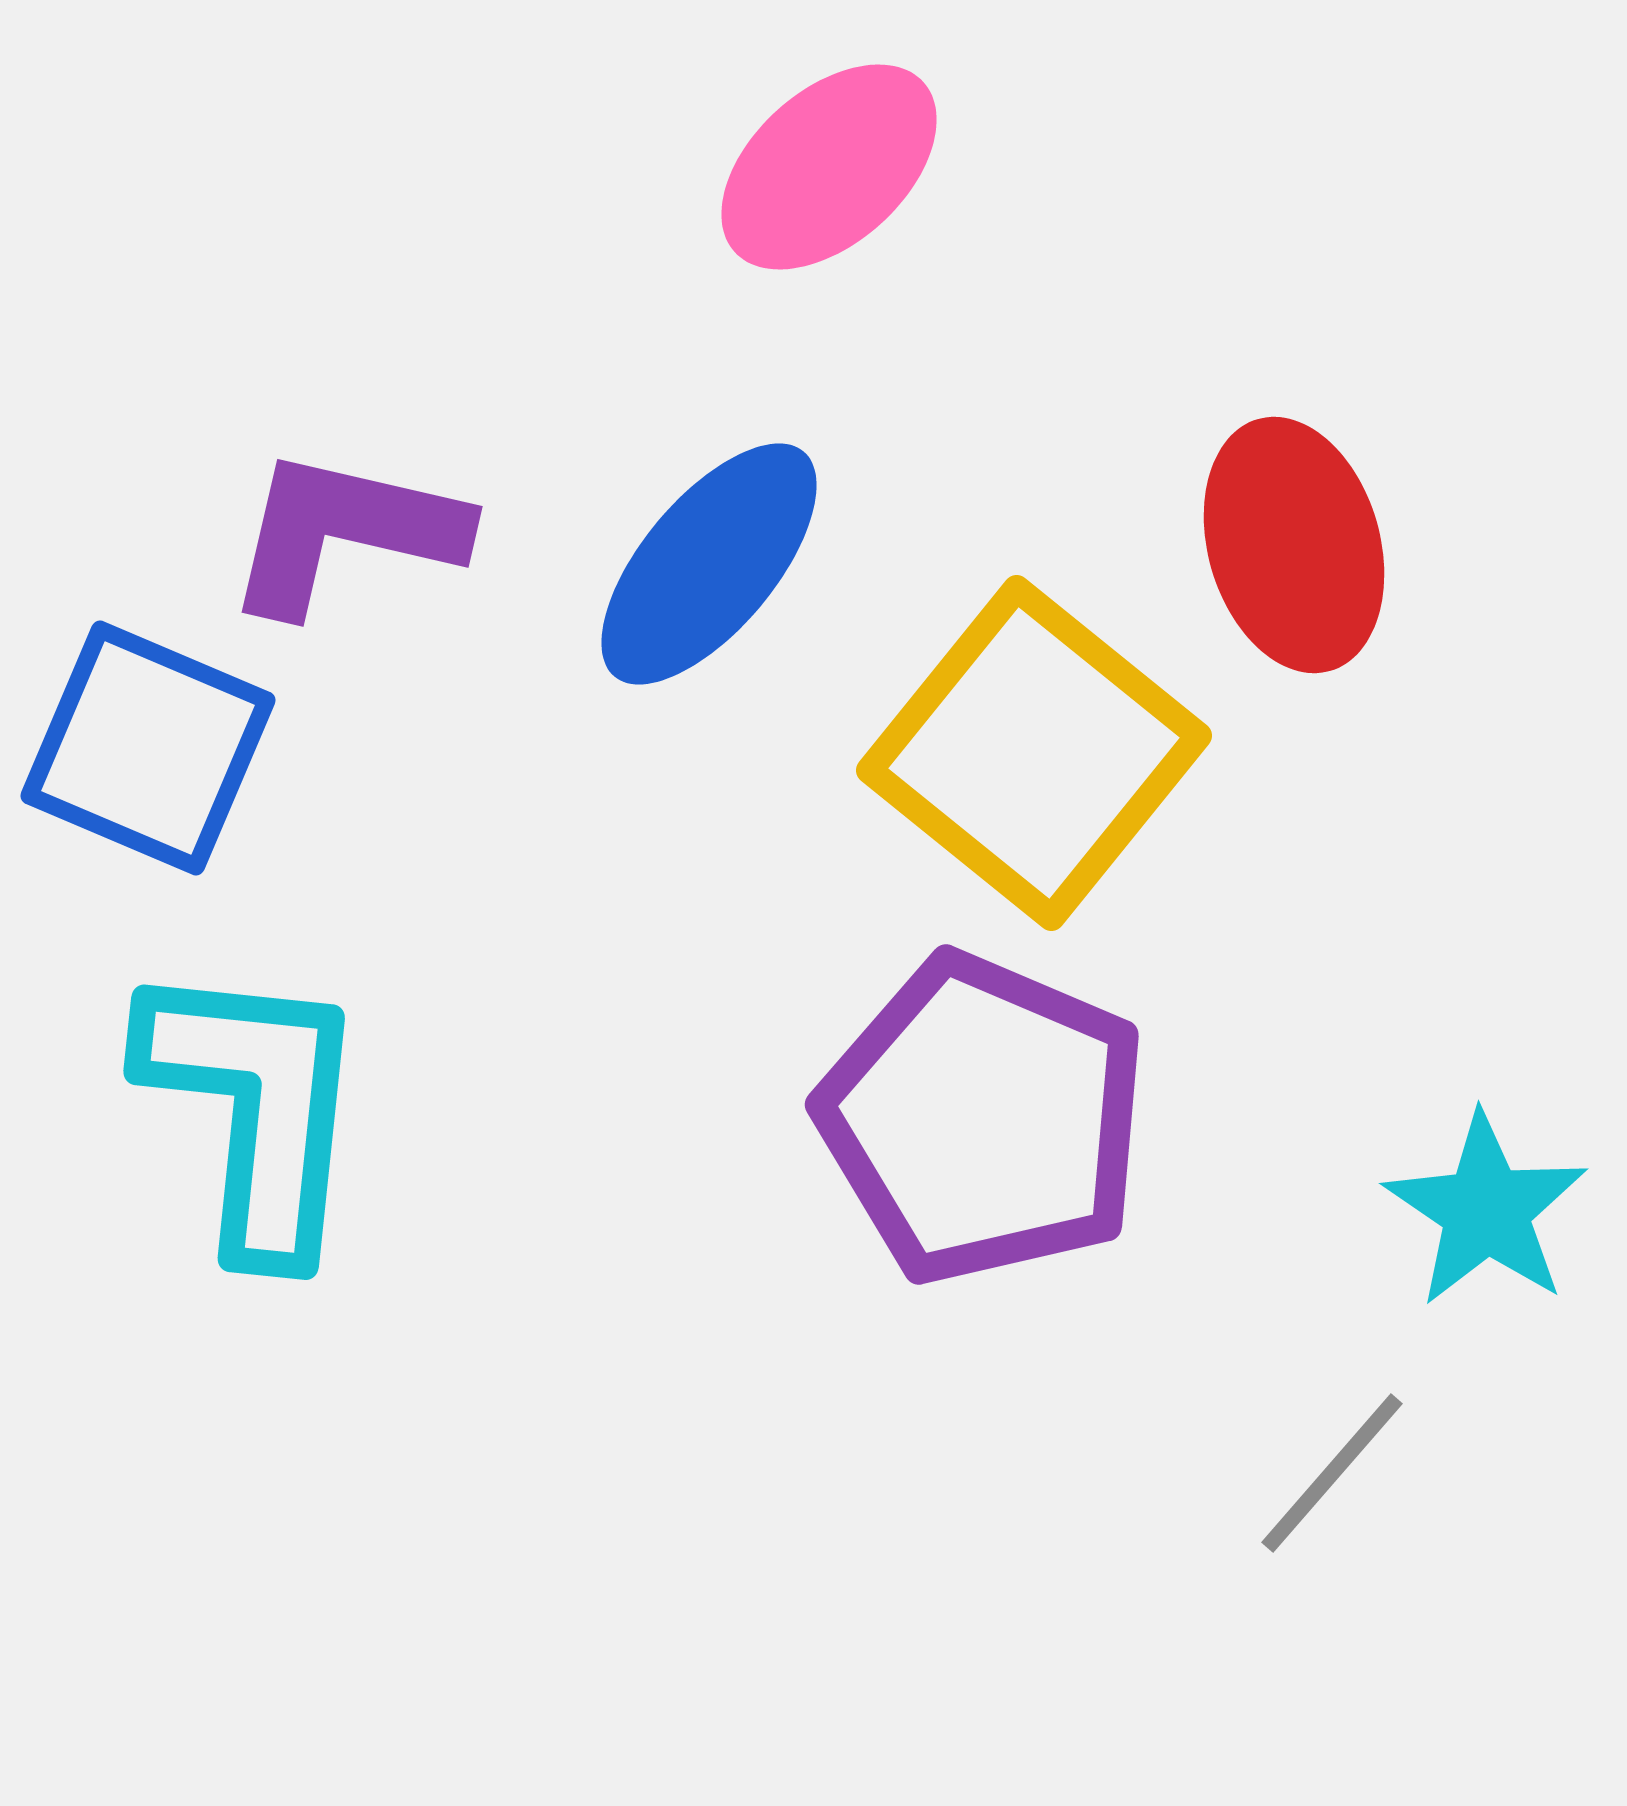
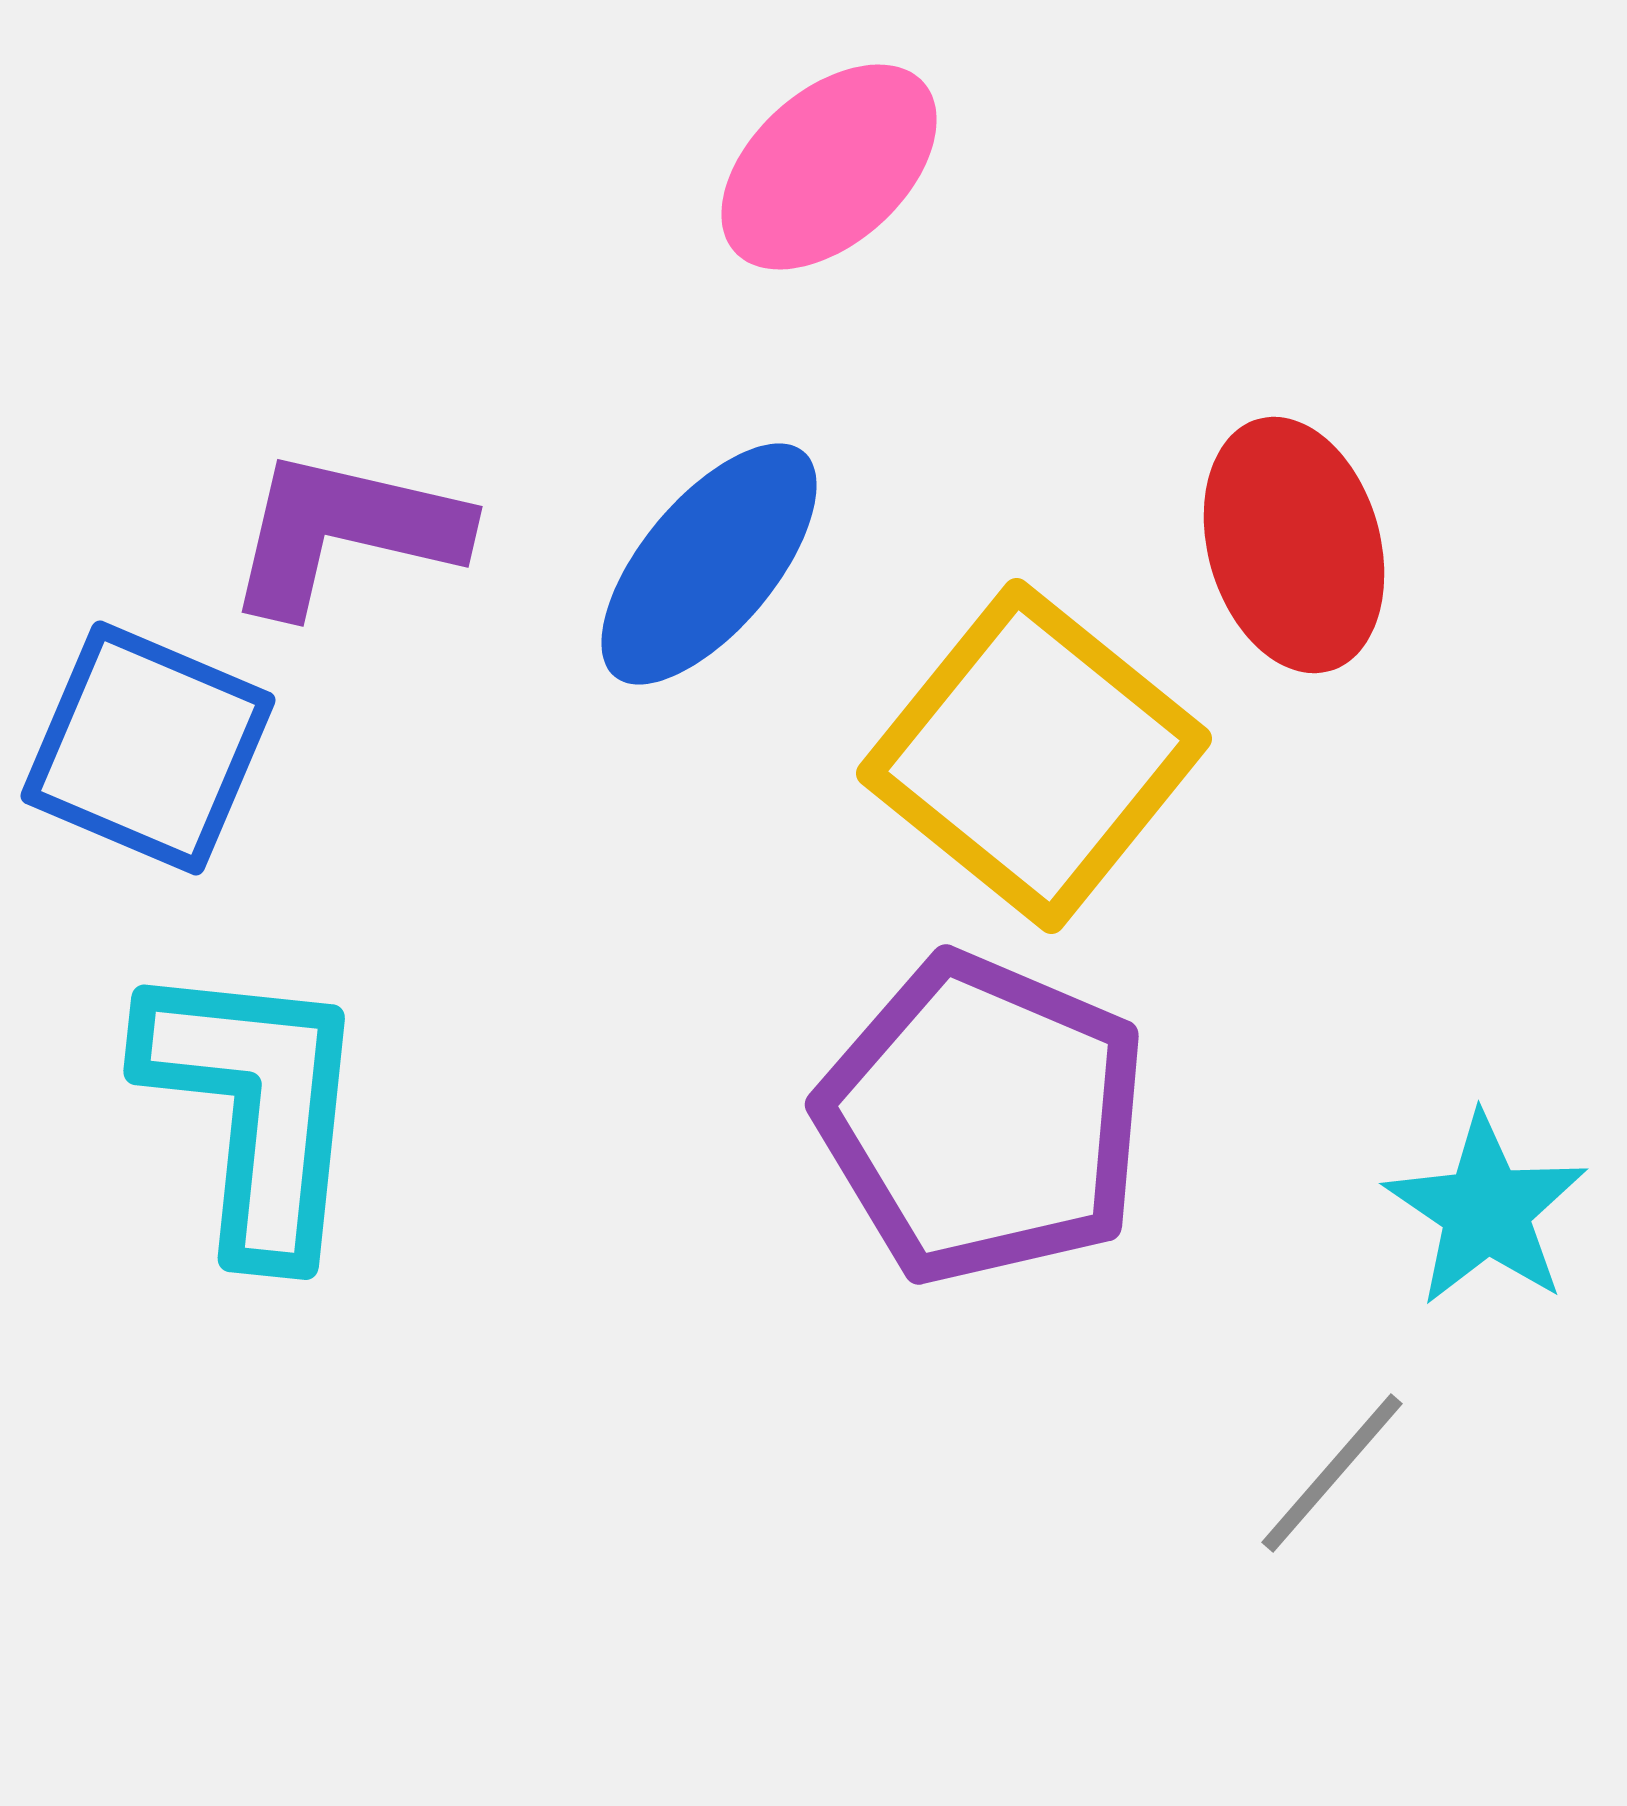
yellow square: moved 3 px down
